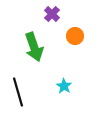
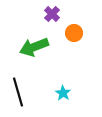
orange circle: moved 1 px left, 3 px up
green arrow: rotated 88 degrees clockwise
cyan star: moved 1 px left, 7 px down
